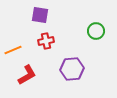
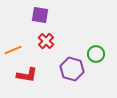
green circle: moved 23 px down
red cross: rotated 35 degrees counterclockwise
purple hexagon: rotated 20 degrees clockwise
red L-shape: rotated 40 degrees clockwise
